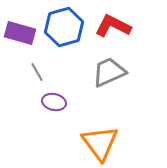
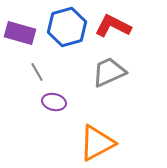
blue hexagon: moved 3 px right
orange triangle: moved 3 px left; rotated 39 degrees clockwise
